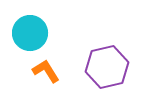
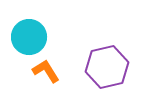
cyan circle: moved 1 px left, 4 px down
